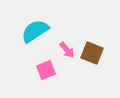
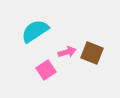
pink arrow: moved 2 px down; rotated 66 degrees counterclockwise
pink square: rotated 12 degrees counterclockwise
